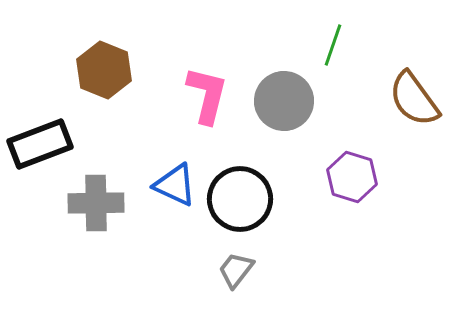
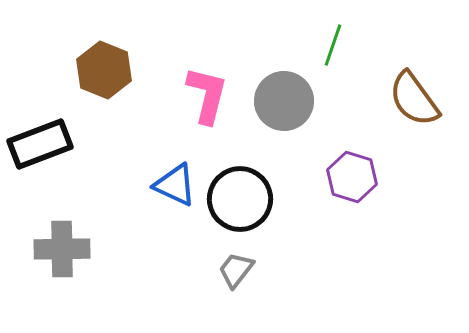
gray cross: moved 34 px left, 46 px down
